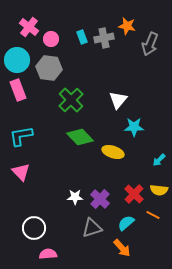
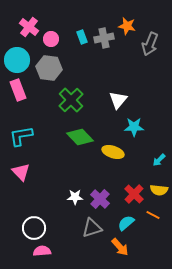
orange arrow: moved 2 px left, 1 px up
pink semicircle: moved 6 px left, 3 px up
